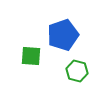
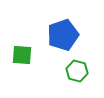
green square: moved 9 px left, 1 px up
